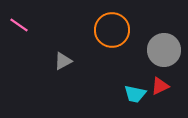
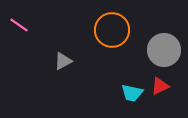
cyan trapezoid: moved 3 px left, 1 px up
